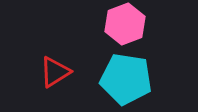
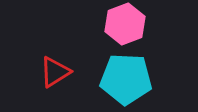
cyan pentagon: rotated 6 degrees counterclockwise
